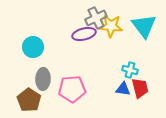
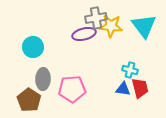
gray cross: rotated 15 degrees clockwise
